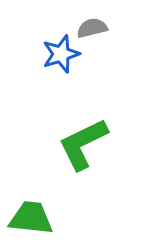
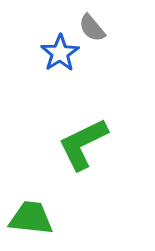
gray semicircle: rotated 116 degrees counterclockwise
blue star: moved 1 px left, 1 px up; rotated 15 degrees counterclockwise
